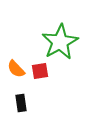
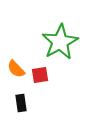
red square: moved 4 px down
